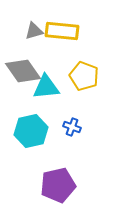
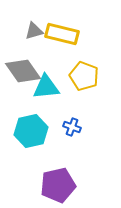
yellow rectangle: moved 3 px down; rotated 8 degrees clockwise
